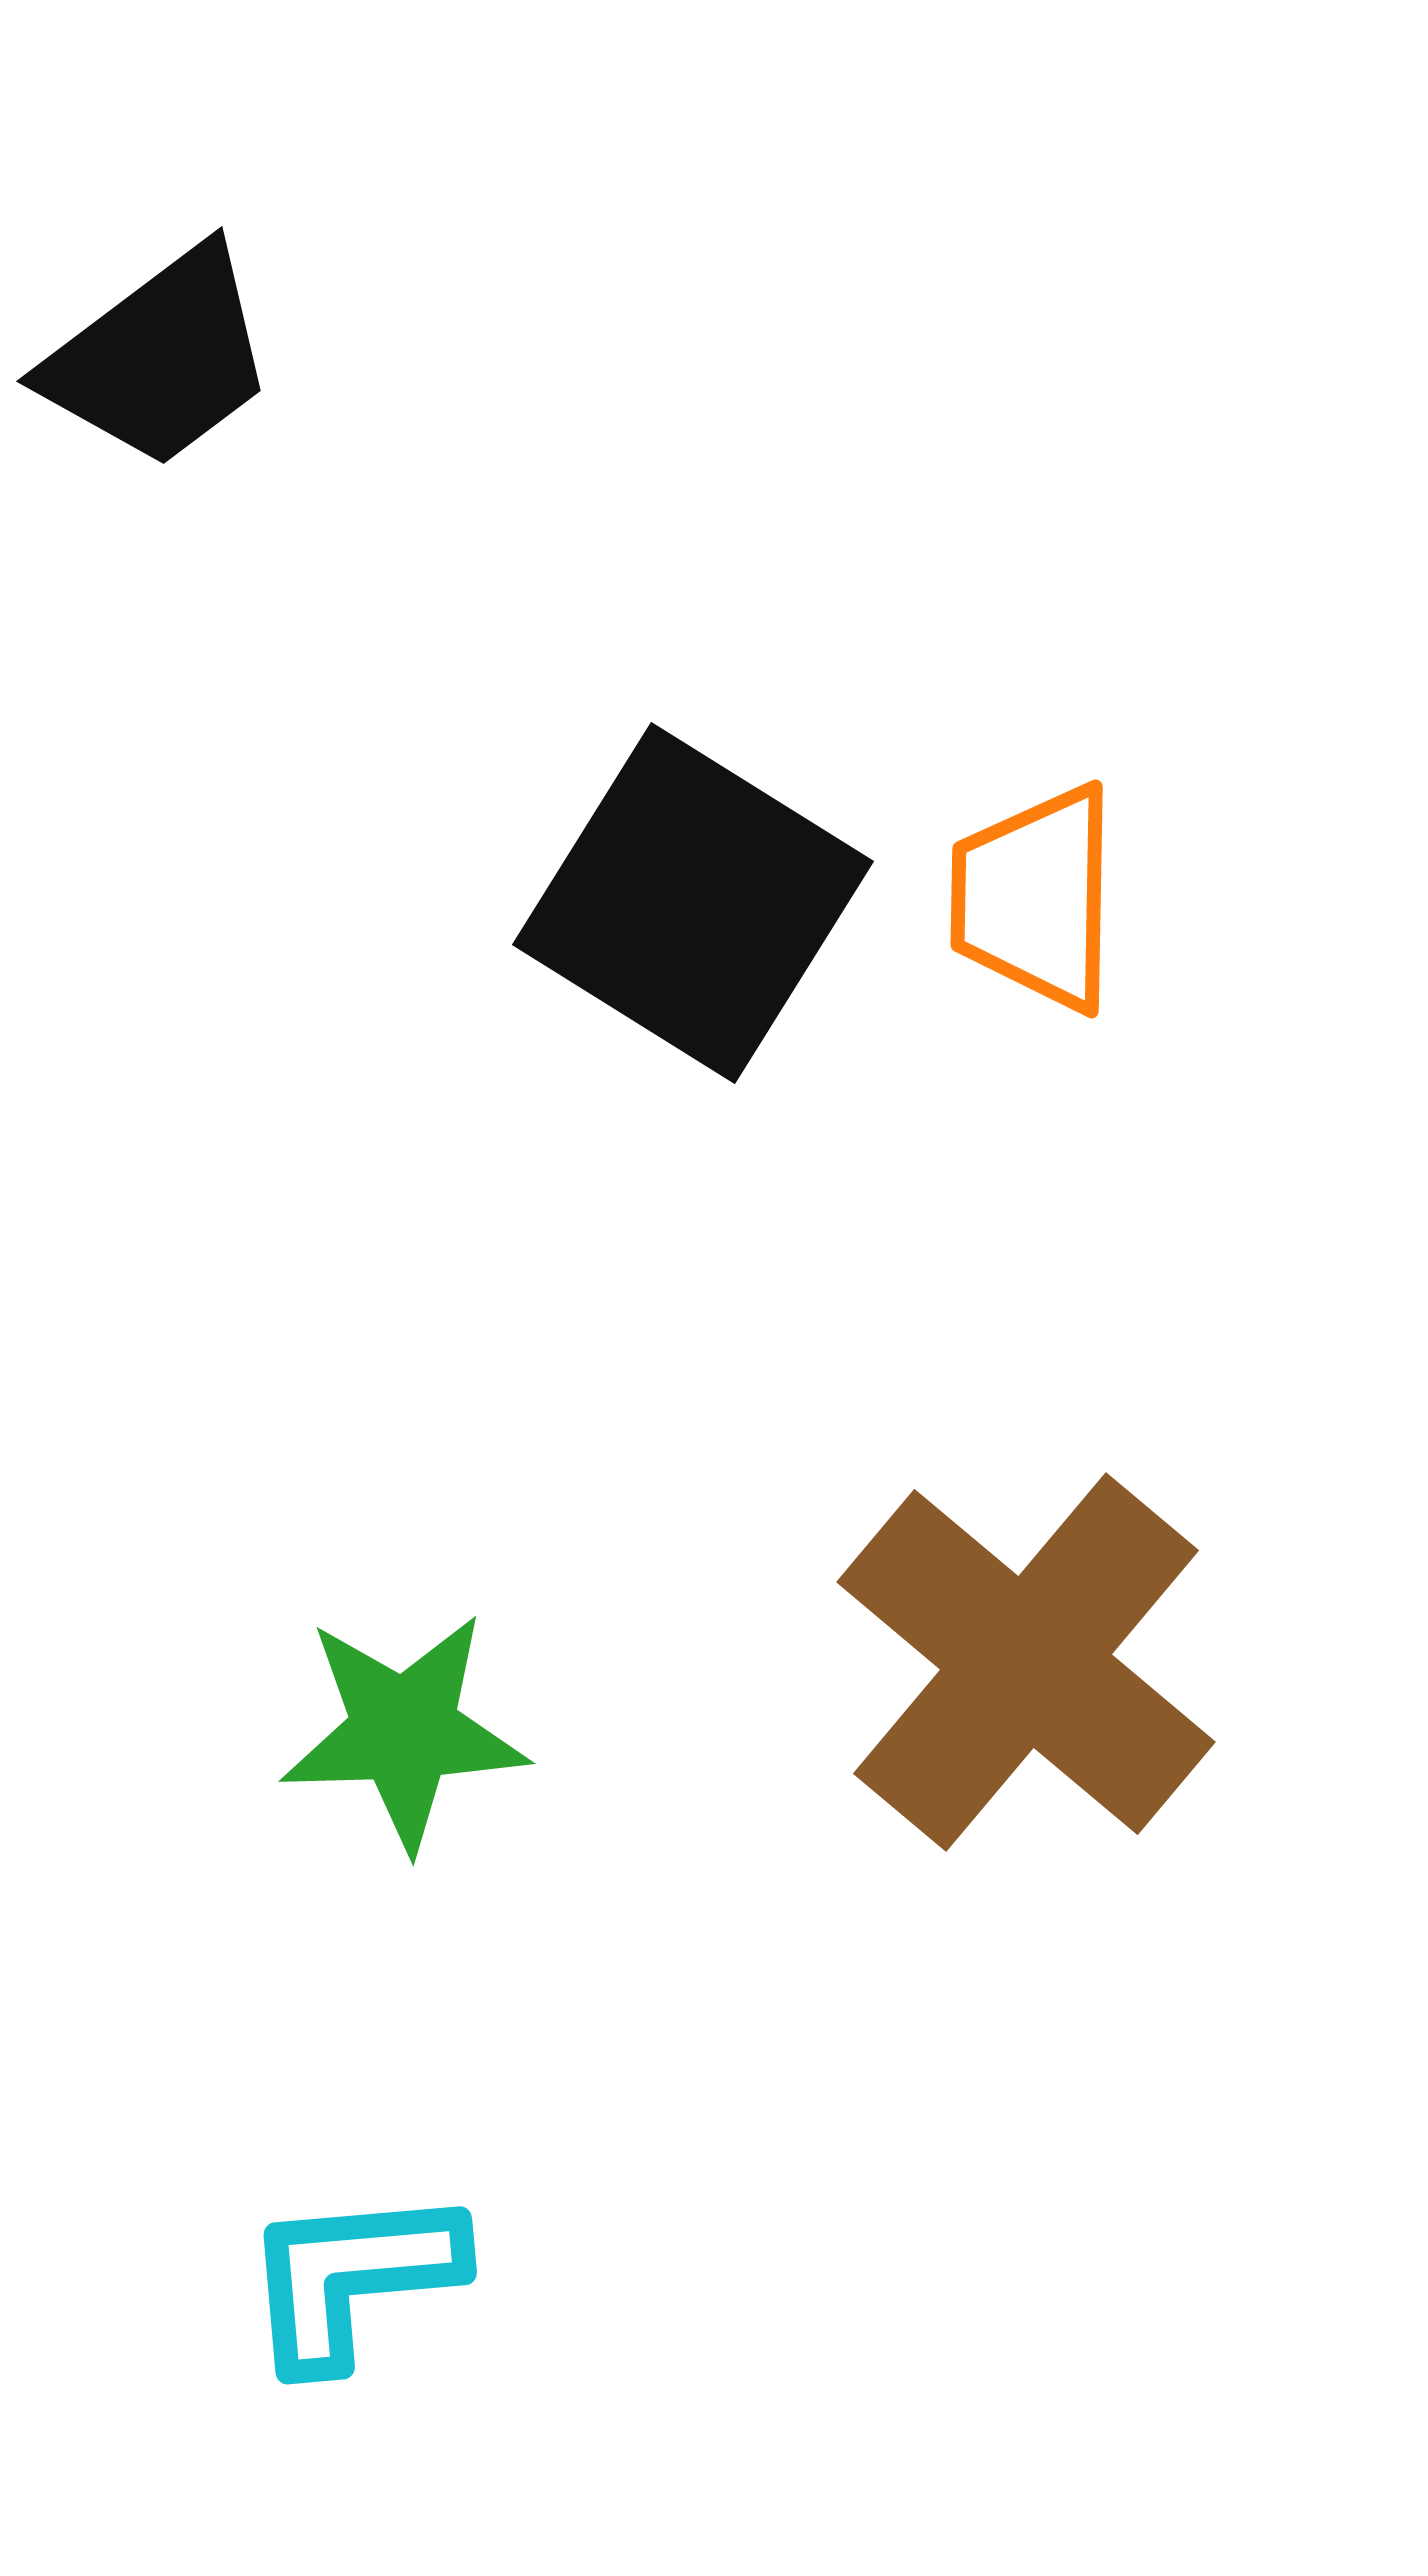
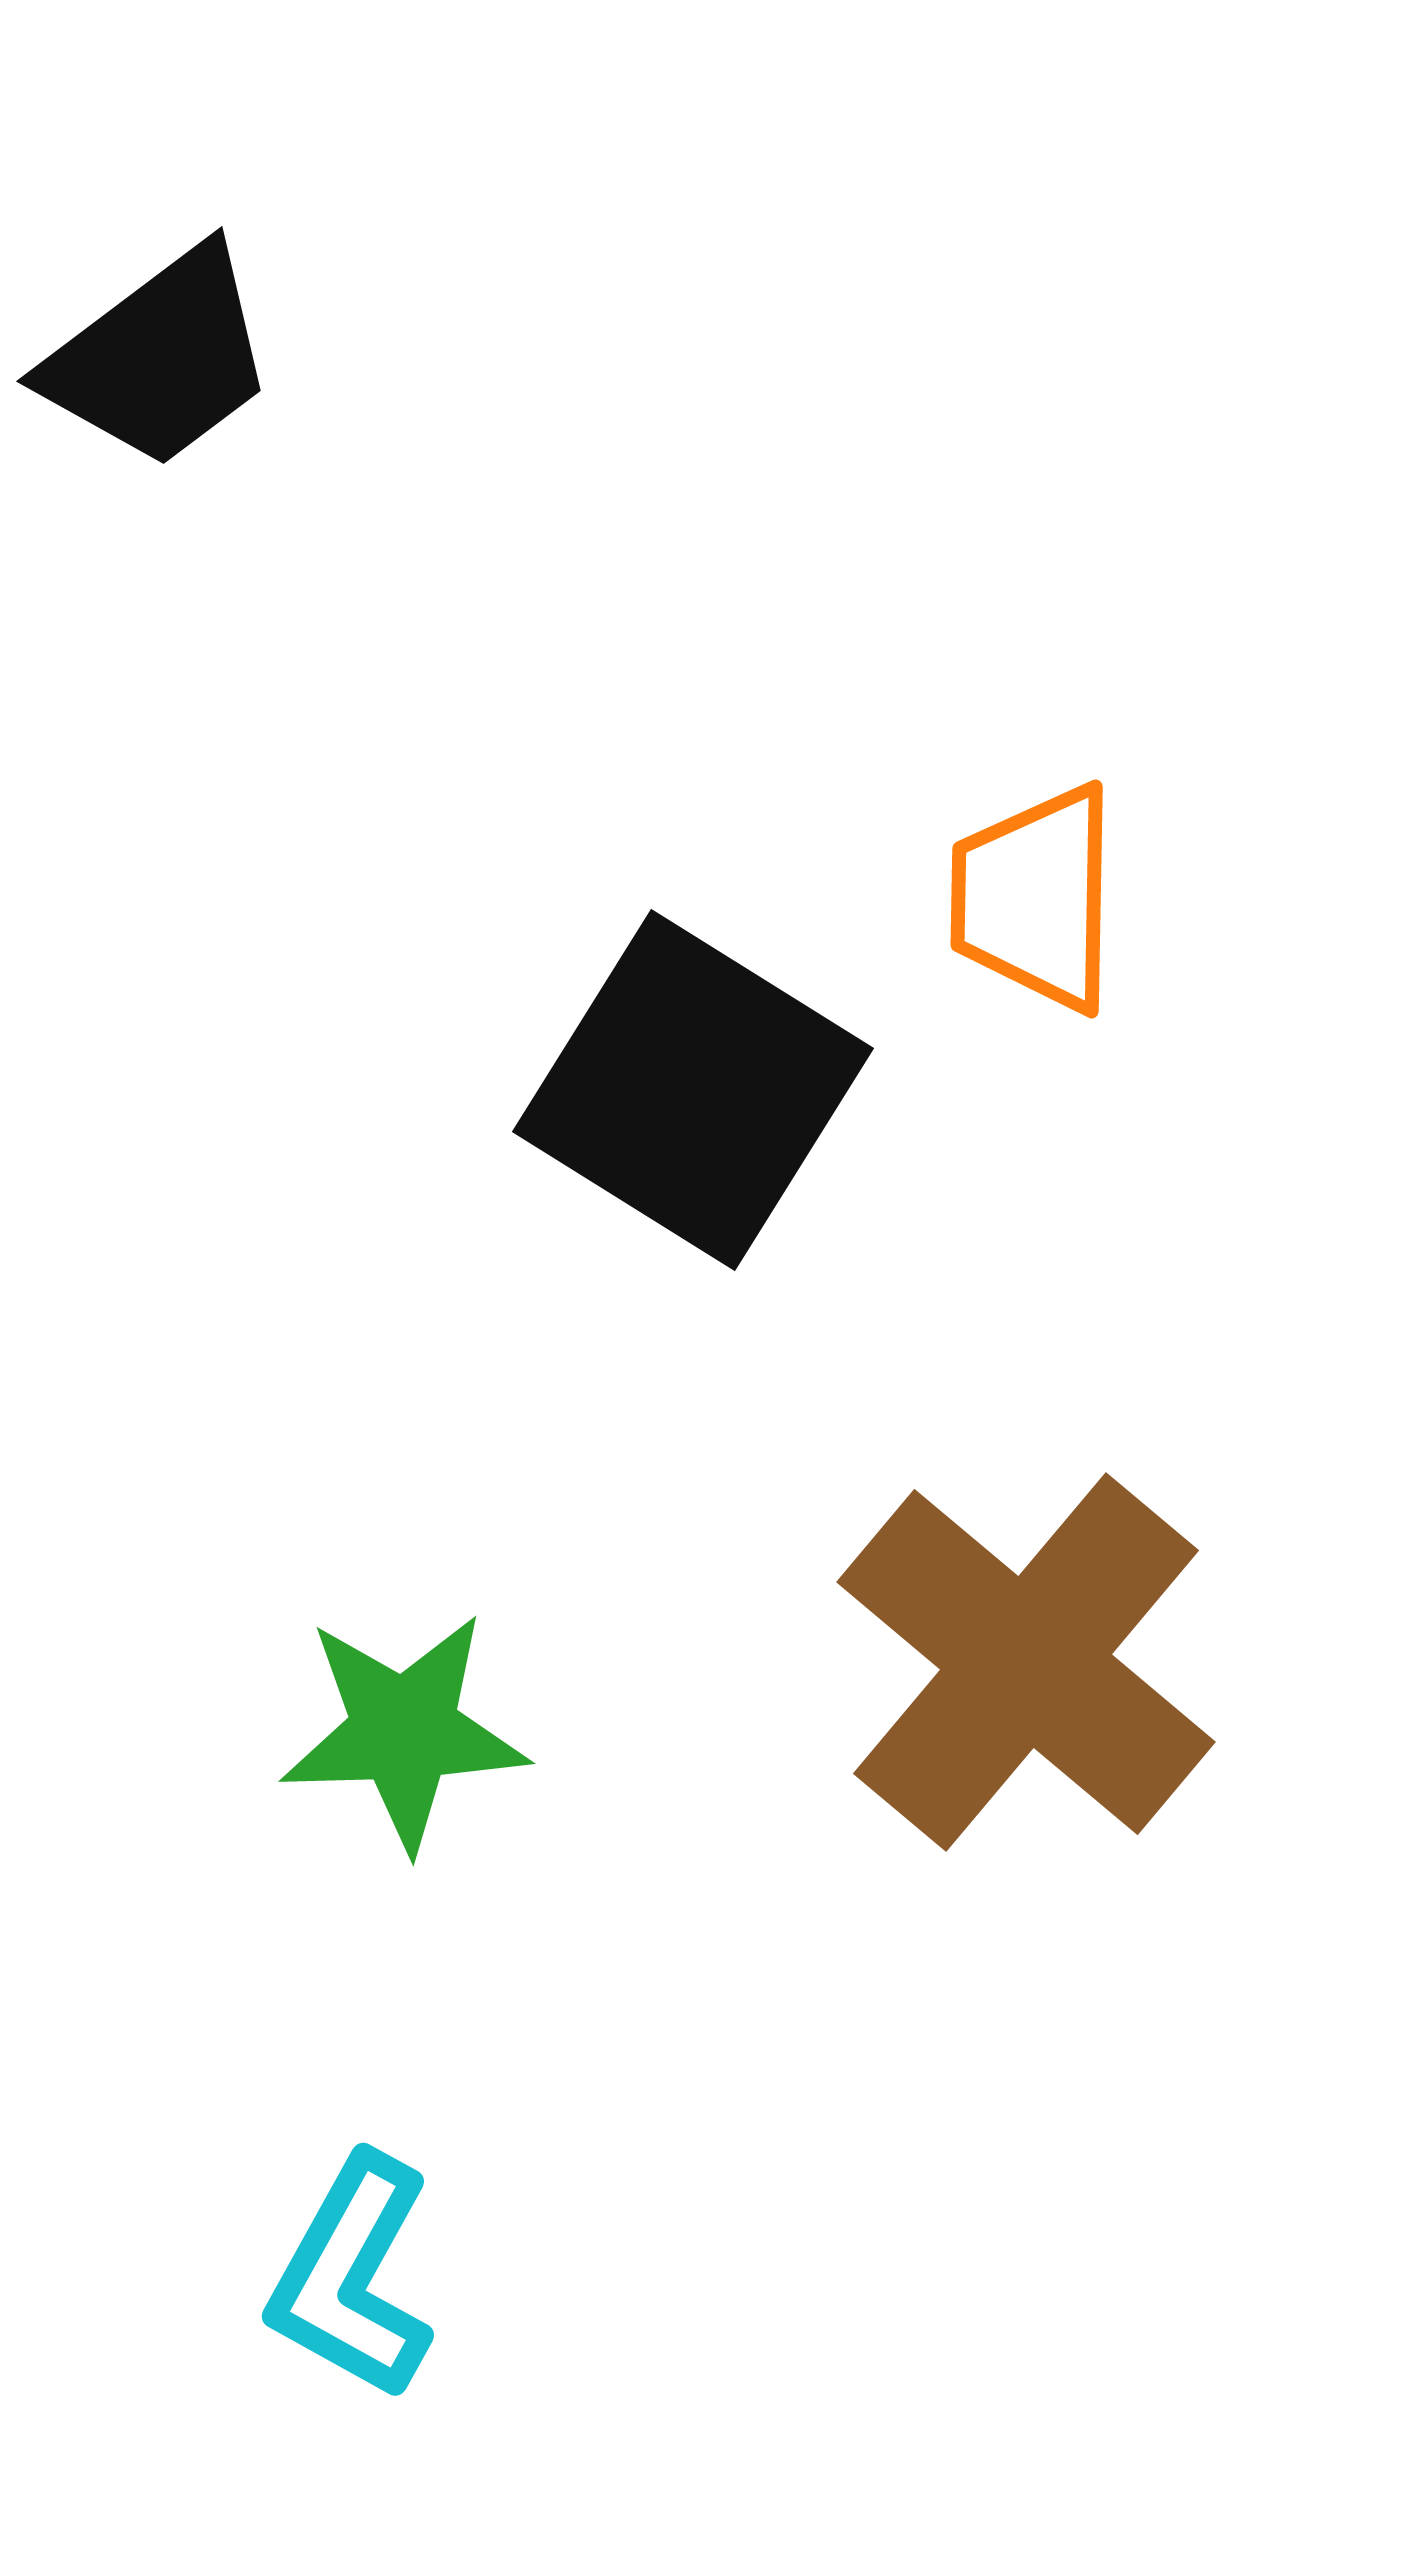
black square: moved 187 px down
cyan L-shape: rotated 56 degrees counterclockwise
